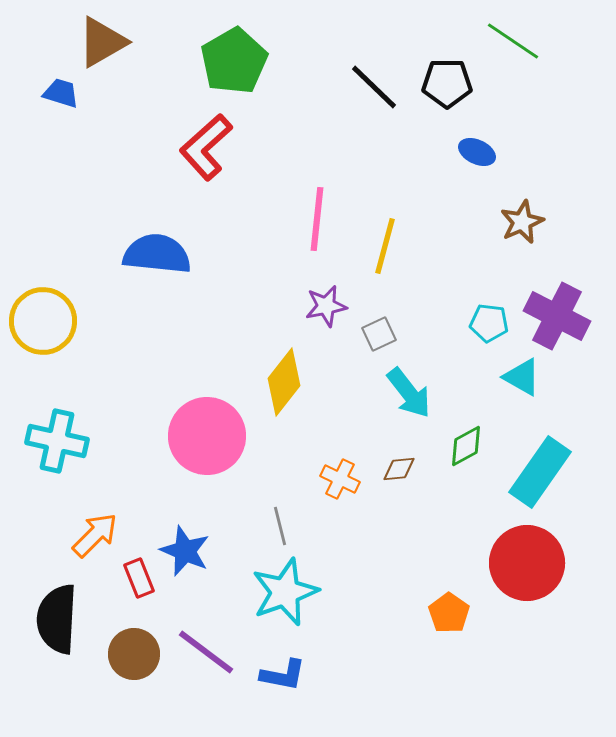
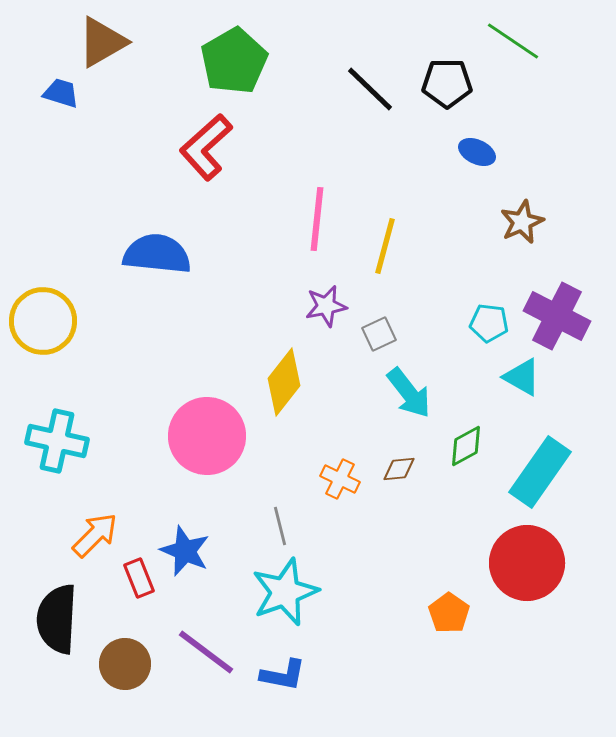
black line: moved 4 px left, 2 px down
brown circle: moved 9 px left, 10 px down
